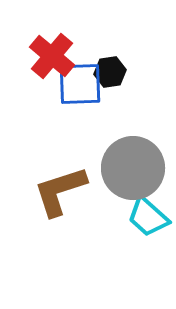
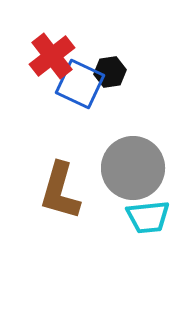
red cross: rotated 12 degrees clockwise
blue square: rotated 27 degrees clockwise
brown L-shape: rotated 56 degrees counterclockwise
cyan trapezoid: rotated 48 degrees counterclockwise
